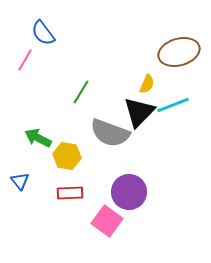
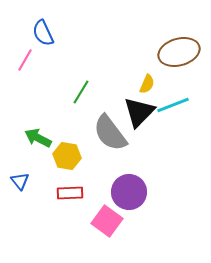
blue semicircle: rotated 12 degrees clockwise
gray semicircle: rotated 33 degrees clockwise
